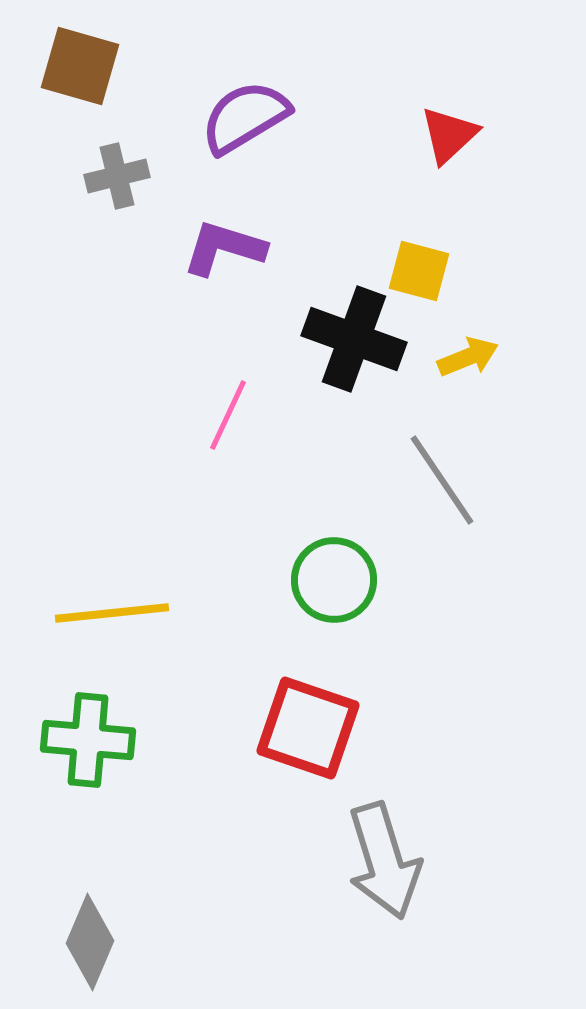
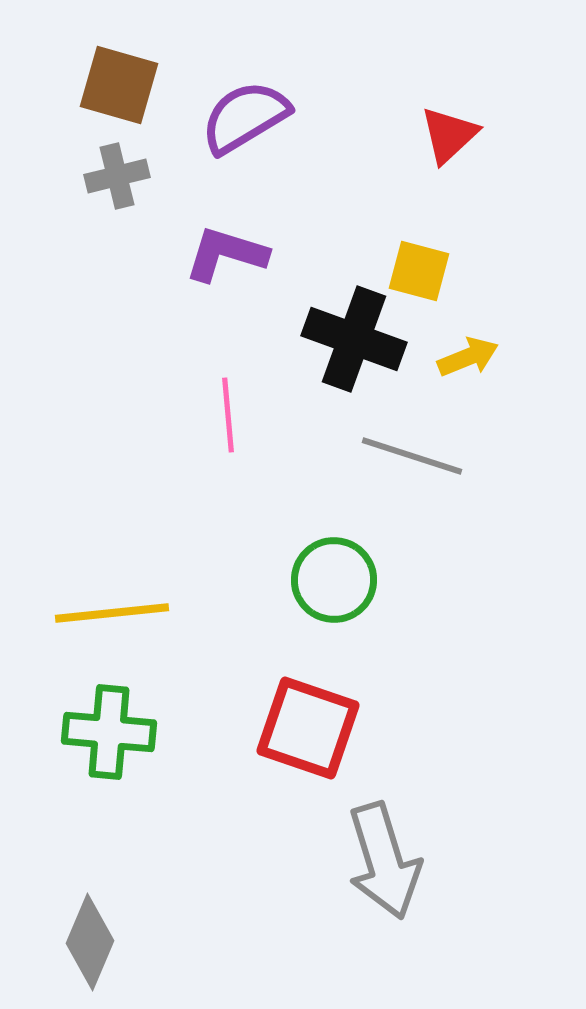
brown square: moved 39 px right, 19 px down
purple L-shape: moved 2 px right, 6 px down
pink line: rotated 30 degrees counterclockwise
gray line: moved 30 px left, 24 px up; rotated 38 degrees counterclockwise
green cross: moved 21 px right, 8 px up
